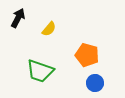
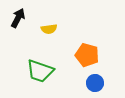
yellow semicircle: rotated 42 degrees clockwise
